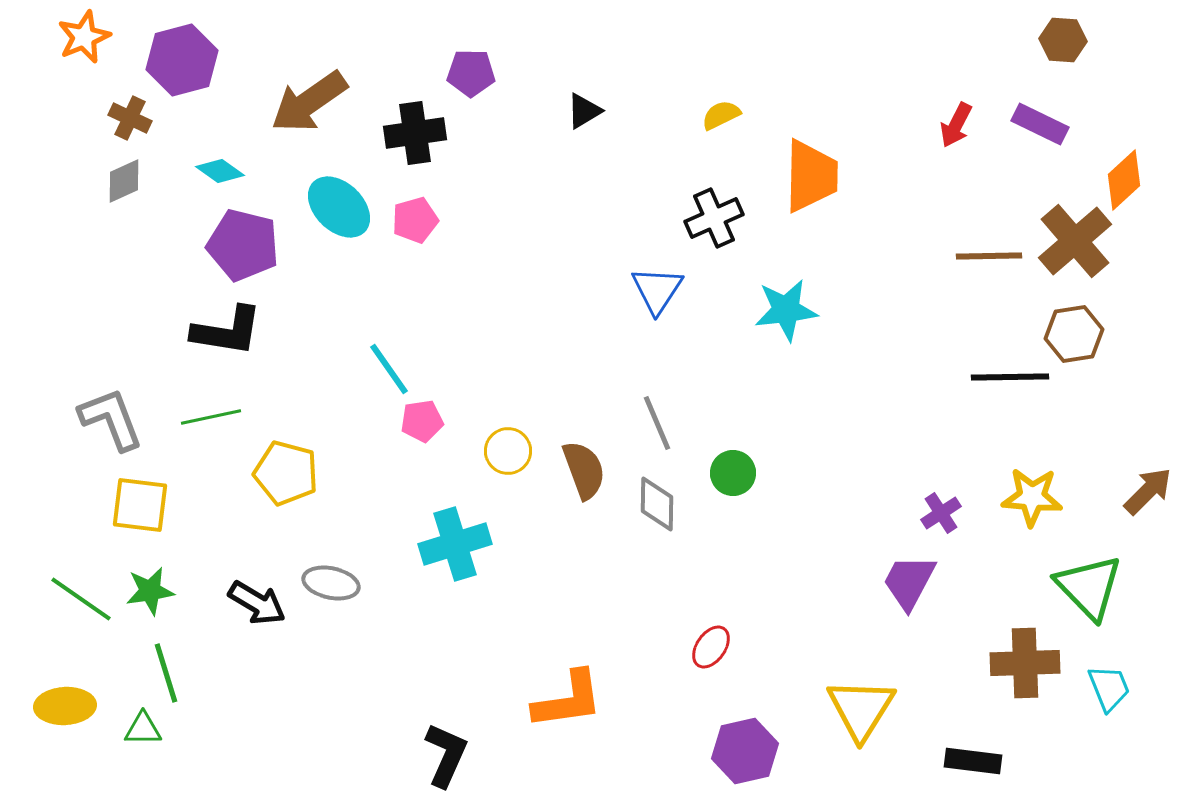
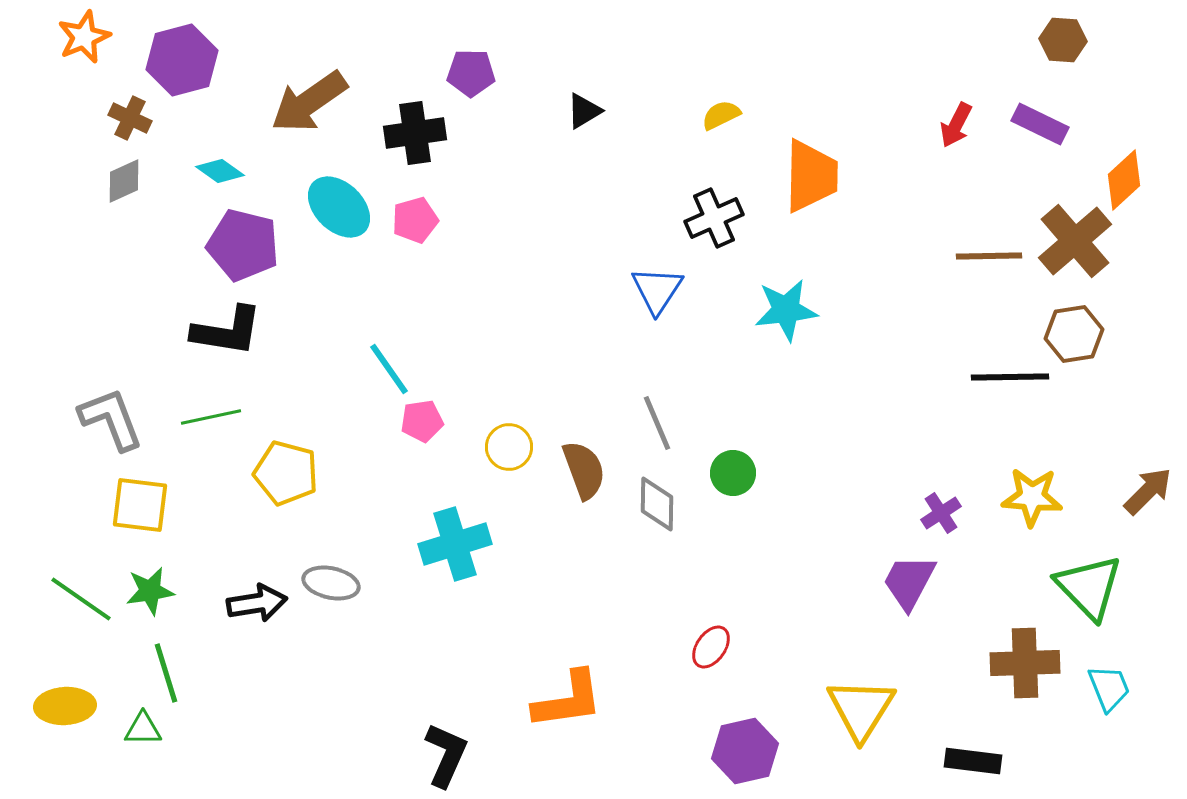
yellow circle at (508, 451): moved 1 px right, 4 px up
black arrow at (257, 603): rotated 40 degrees counterclockwise
